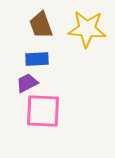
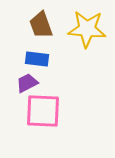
blue rectangle: rotated 10 degrees clockwise
